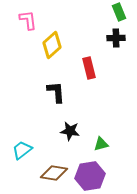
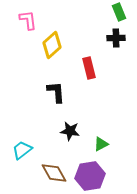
green triangle: rotated 14 degrees counterclockwise
brown diamond: rotated 52 degrees clockwise
